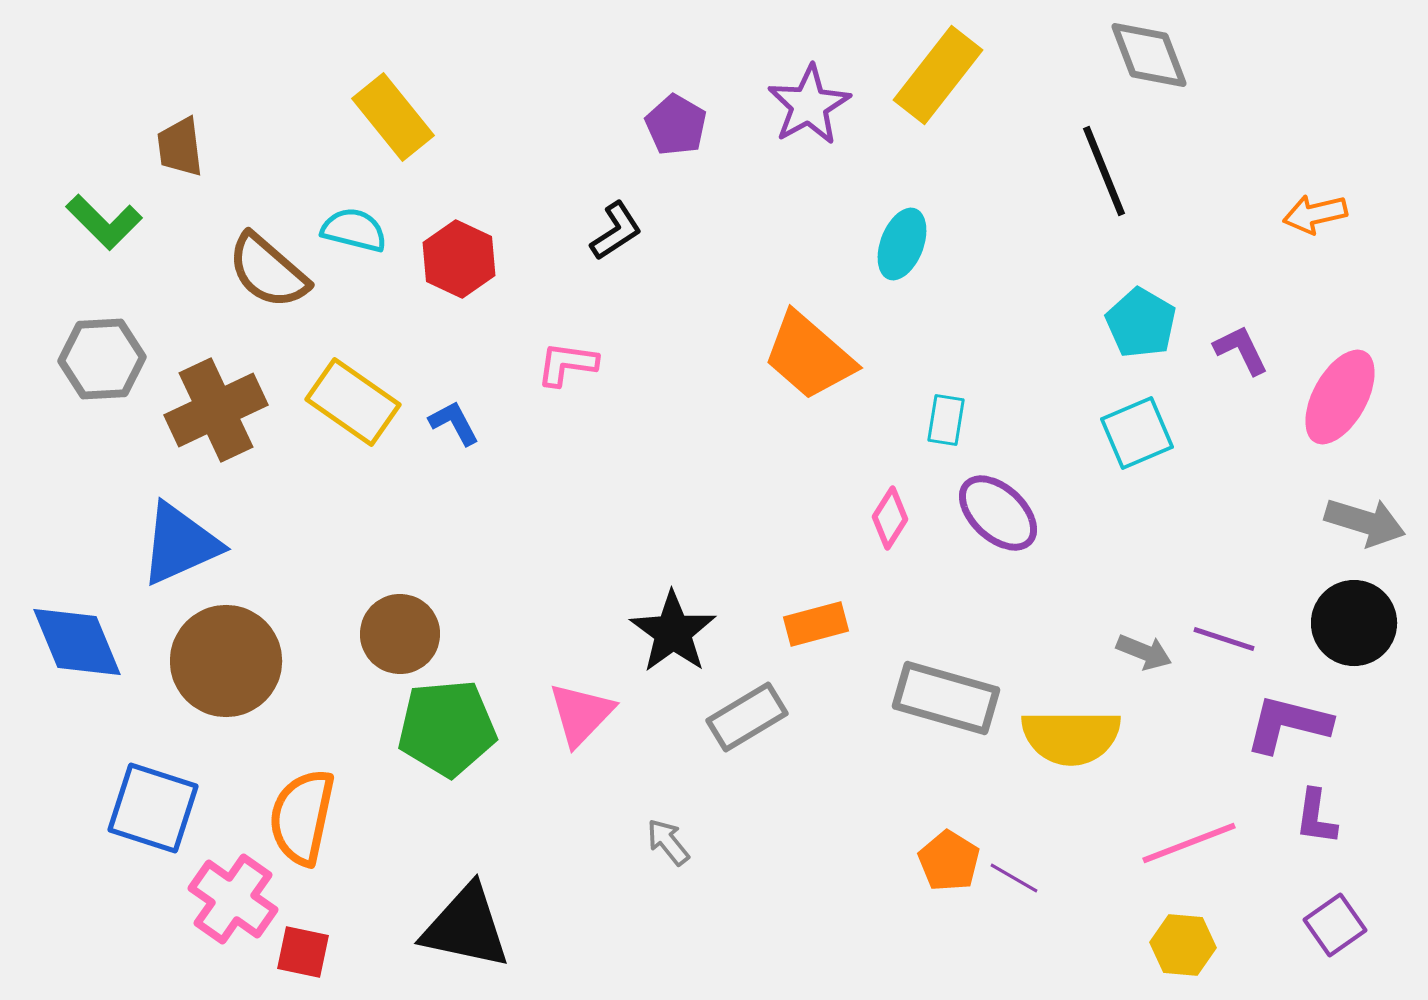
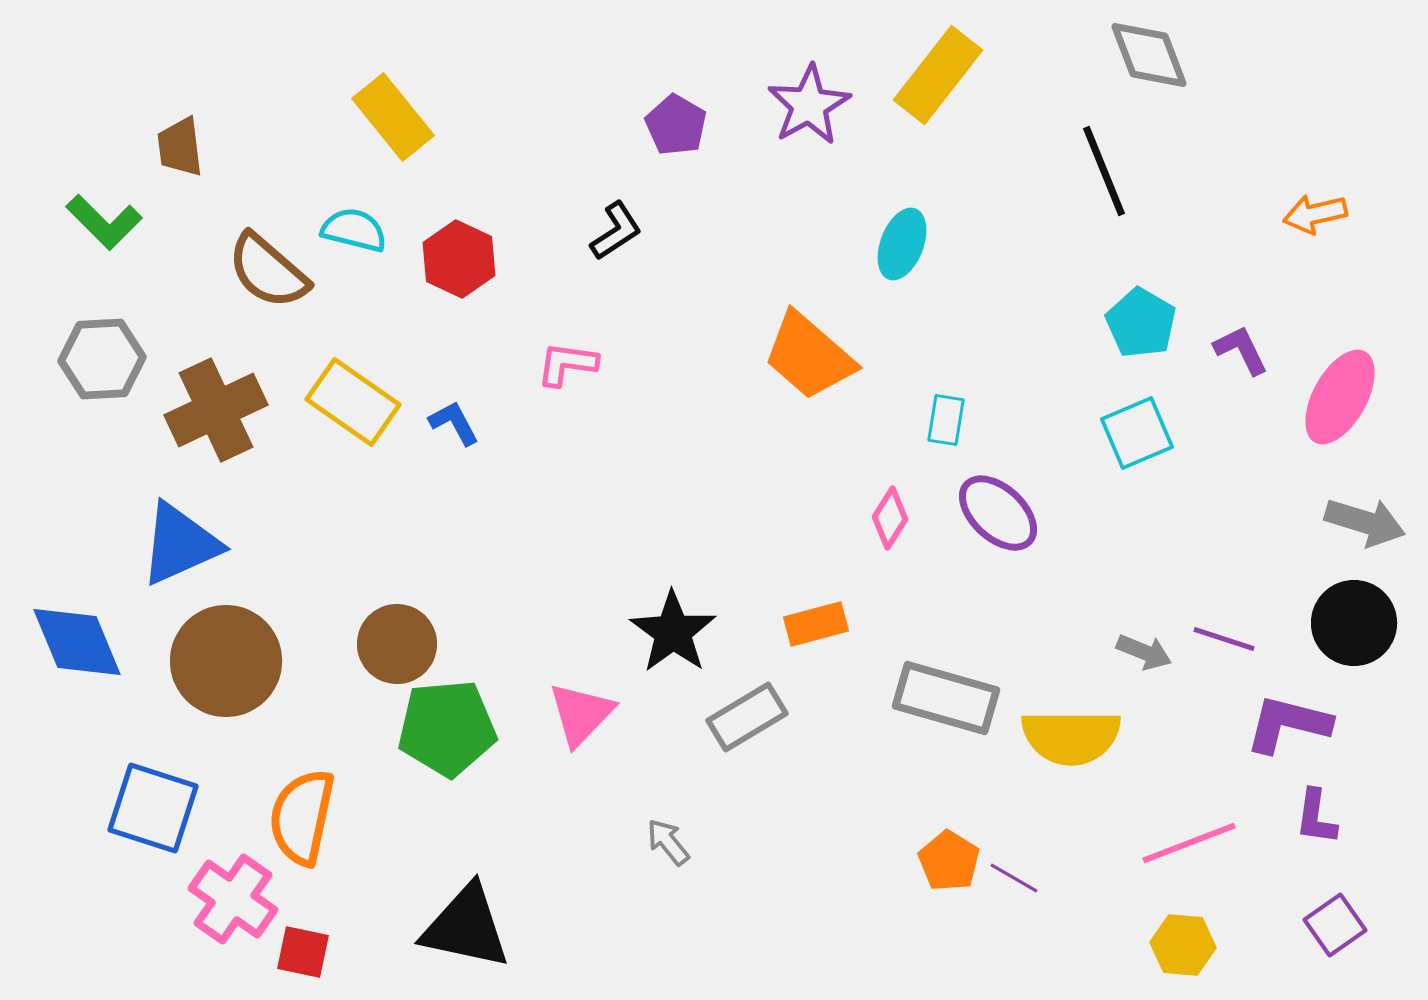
brown circle at (400, 634): moved 3 px left, 10 px down
